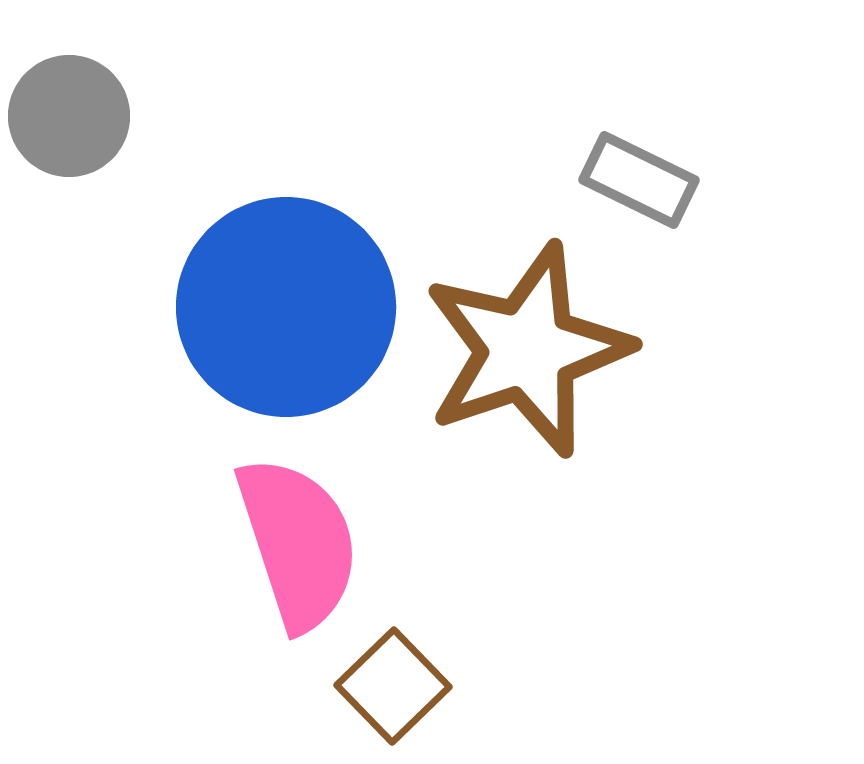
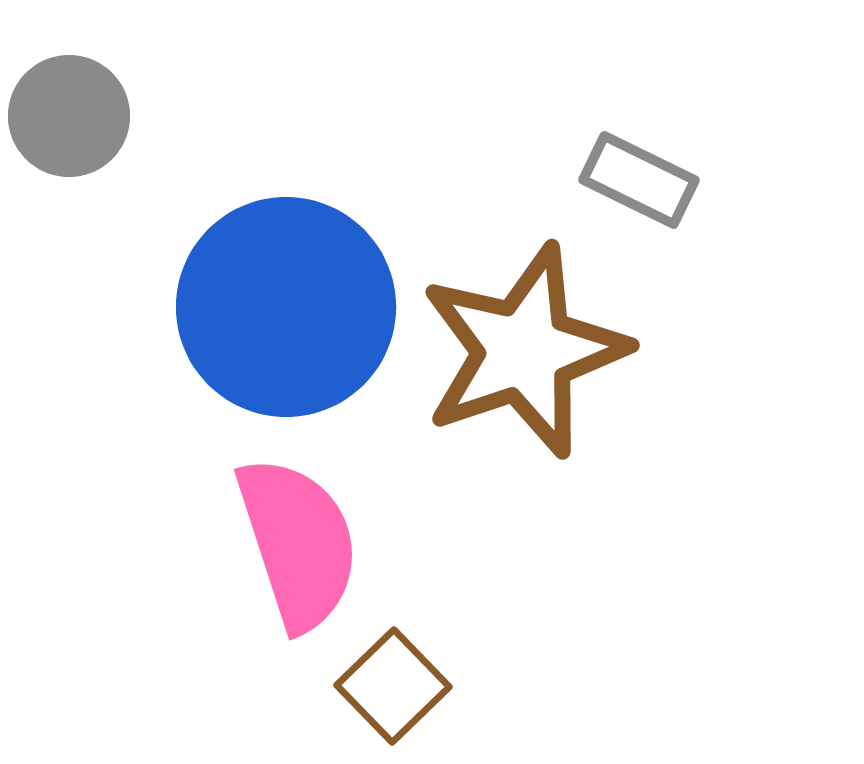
brown star: moved 3 px left, 1 px down
